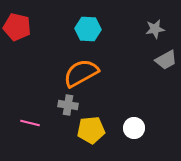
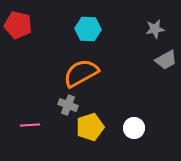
red pentagon: moved 1 px right, 2 px up
gray cross: rotated 12 degrees clockwise
pink line: moved 2 px down; rotated 18 degrees counterclockwise
yellow pentagon: moved 1 px left, 3 px up; rotated 12 degrees counterclockwise
